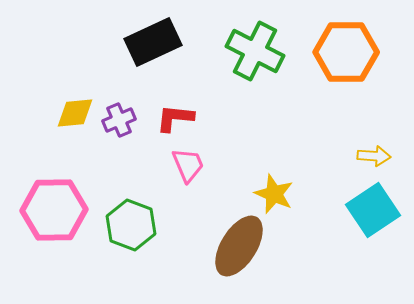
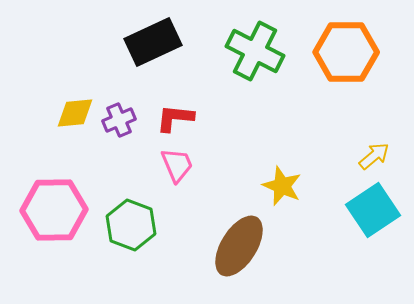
yellow arrow: rotated 44 degrees counterclockwise
pink trapezoid: moved 11 px left
yellow star: moved 8 px right, 8 px up
